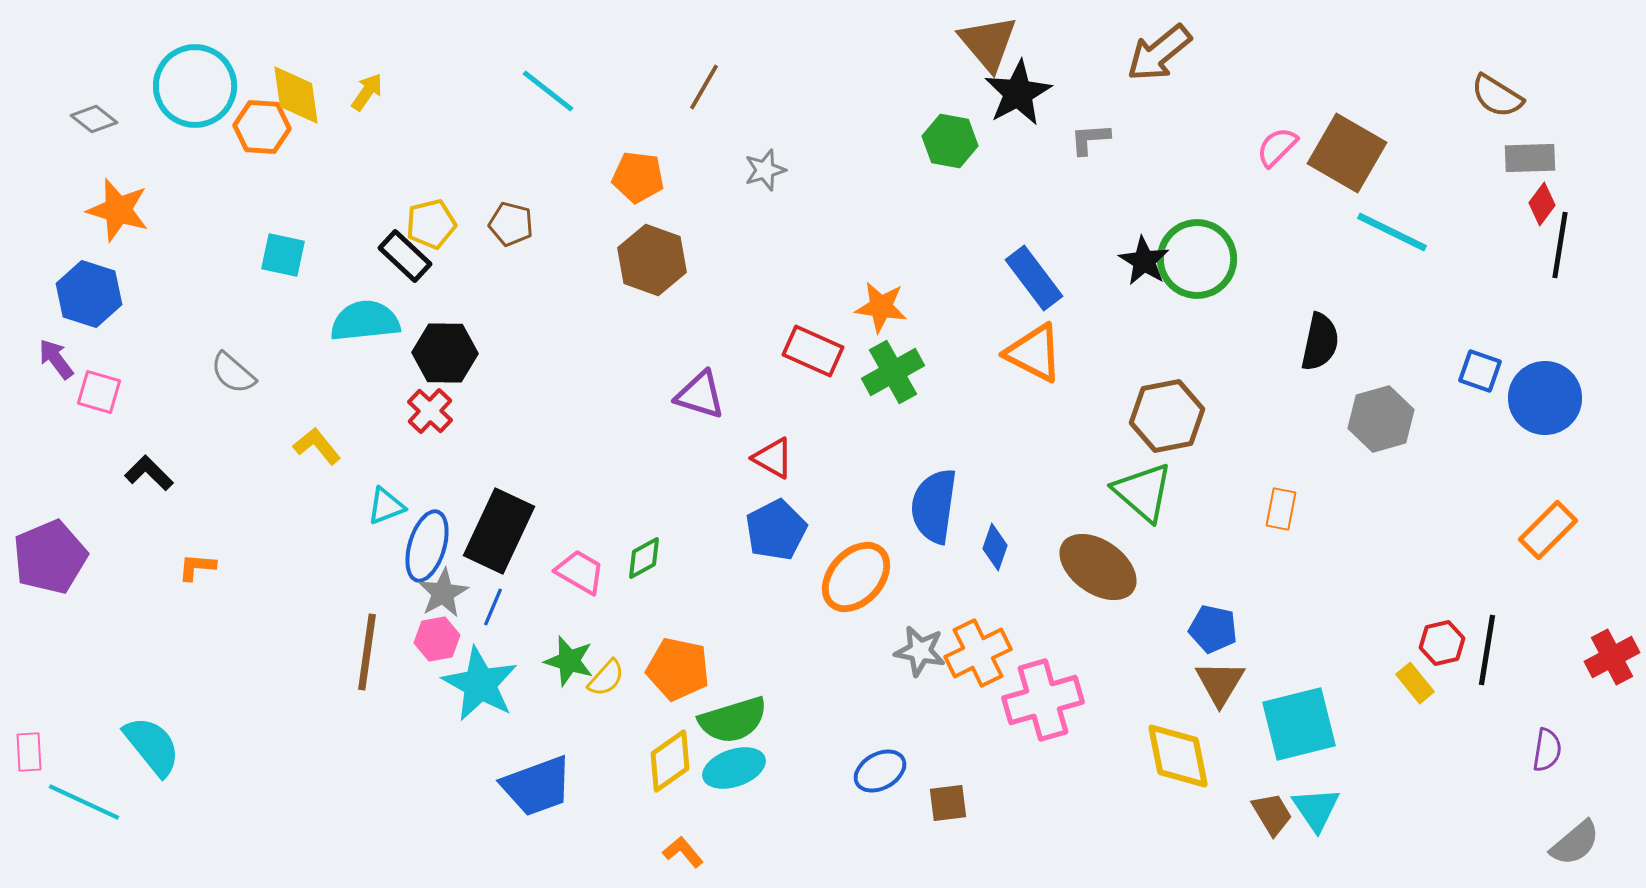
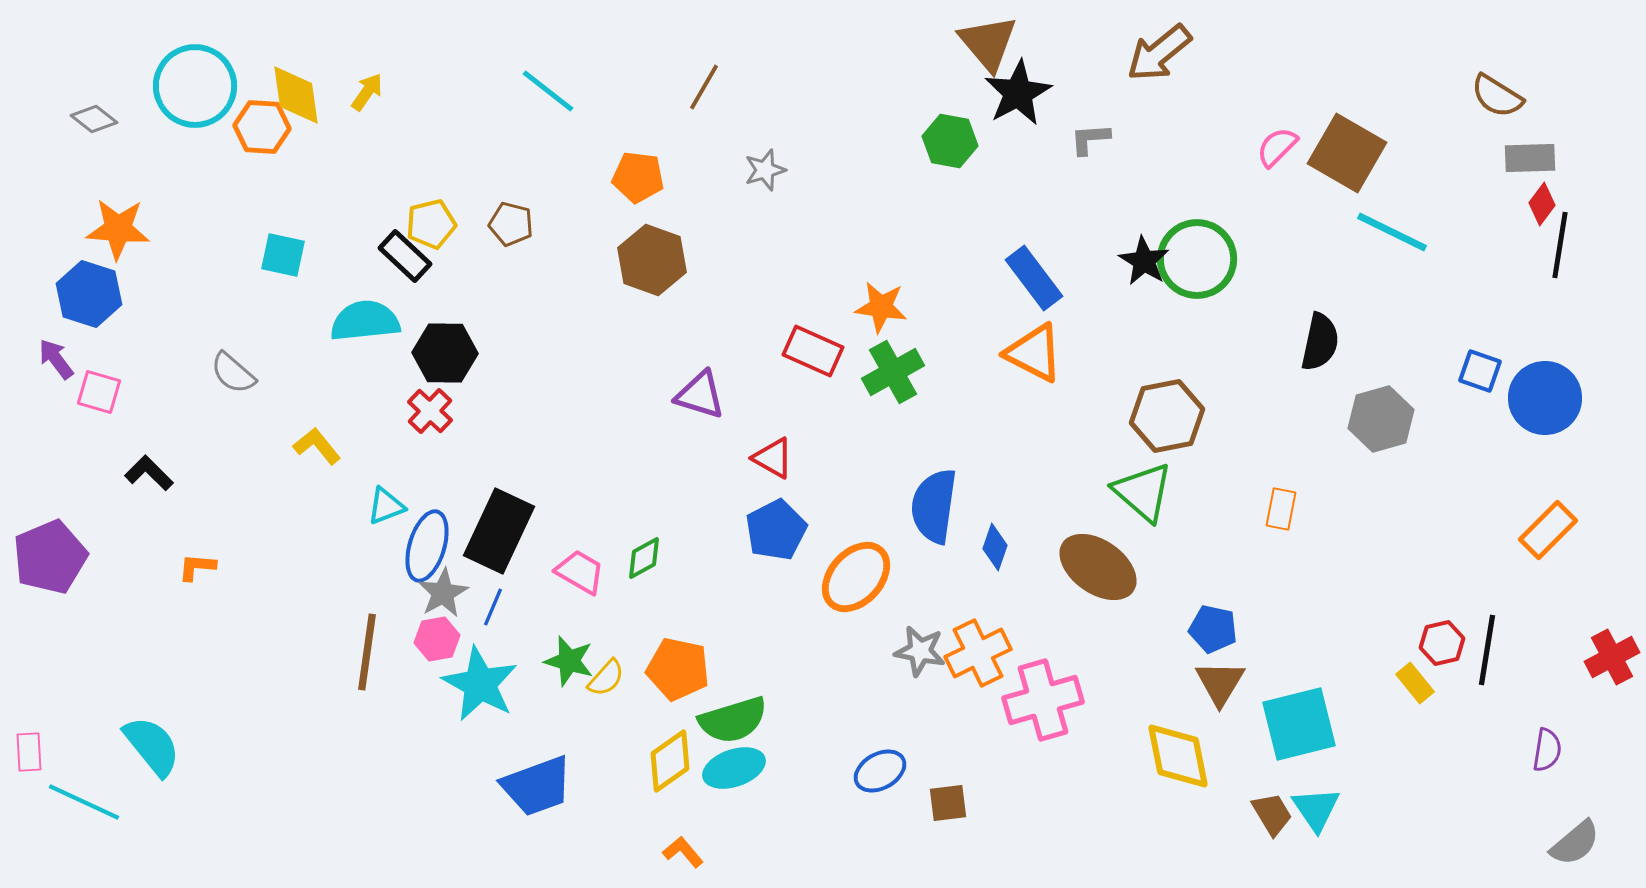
orange star at (118, 210): moved 19 px down; rotated 12 degrees counterclockwise
